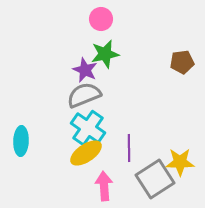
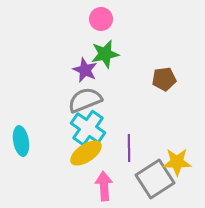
brown pentagon: moved 18 px left, 17 px down
gray semicircle: moved 1 px right, 5 px down
cyan ellipse: rotated 12 degrees counterclockwise
yellow star: moved 3 px left
